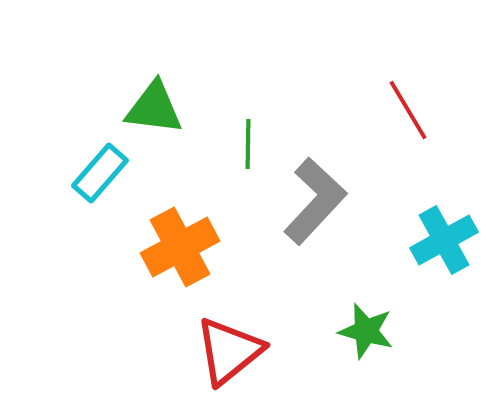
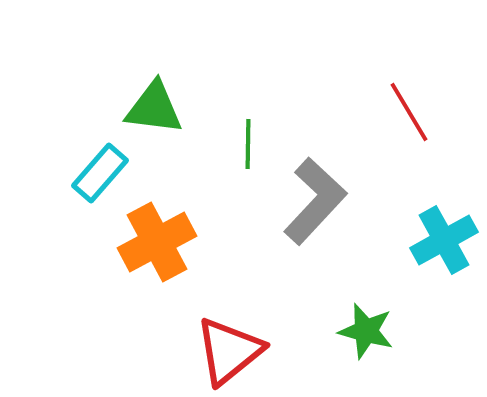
red line: moved 1 px right, 2 px down
orange cross: moved 23 px left, 5 px up
